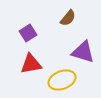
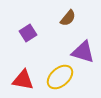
red triangle: moved 8 px left, 16 px down; rotated 20 degrees clockwise
yellow ellipse: moved 2 px left, 3 px up; rotated 20 degrees counterclockwise
